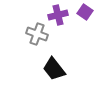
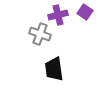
gray cross: moved 3 px right
black trapezoid: rotated 30 degrees clockwise
